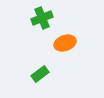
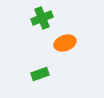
green rectangle: rotated 18 degrees clockwise
